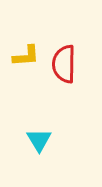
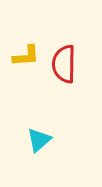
cyan triangle: rotated 20 degrees clockwise
